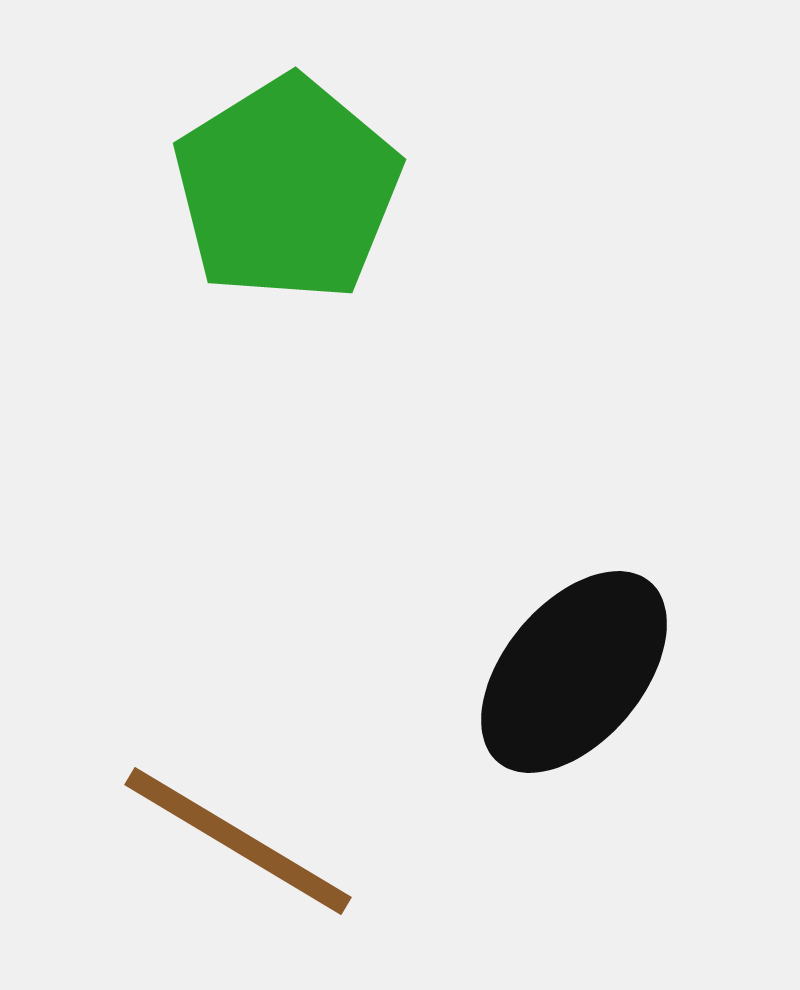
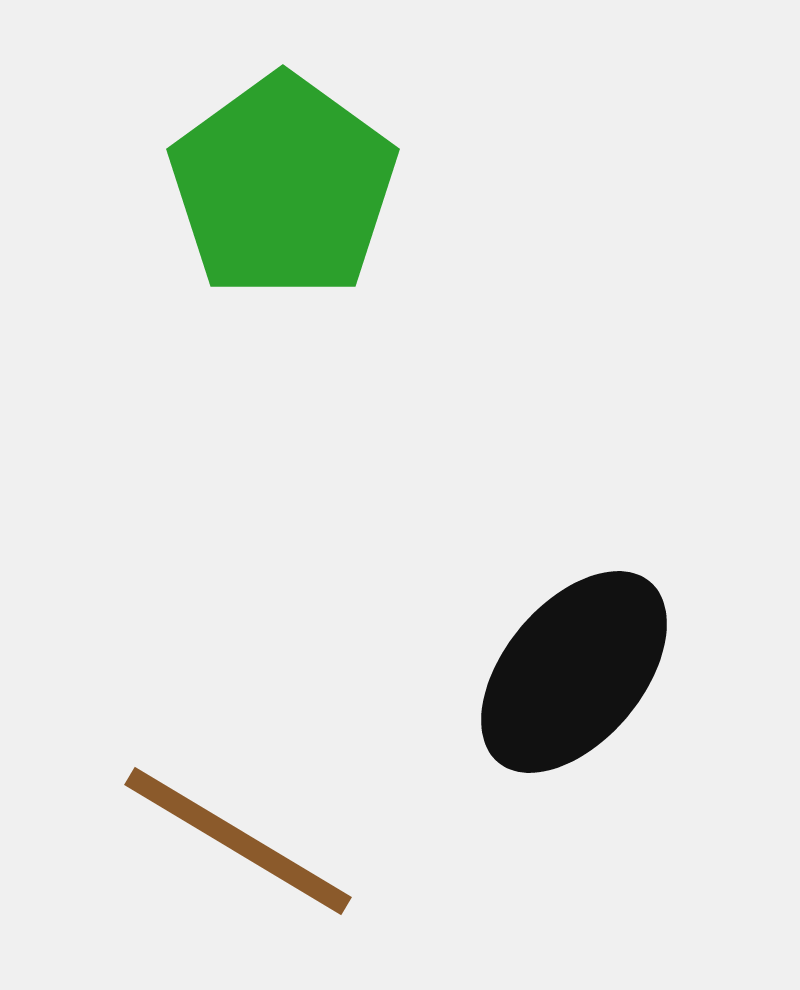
green pentagon: moved 4 px left, 2 px up; rotated 4 degrees counterclockwise
